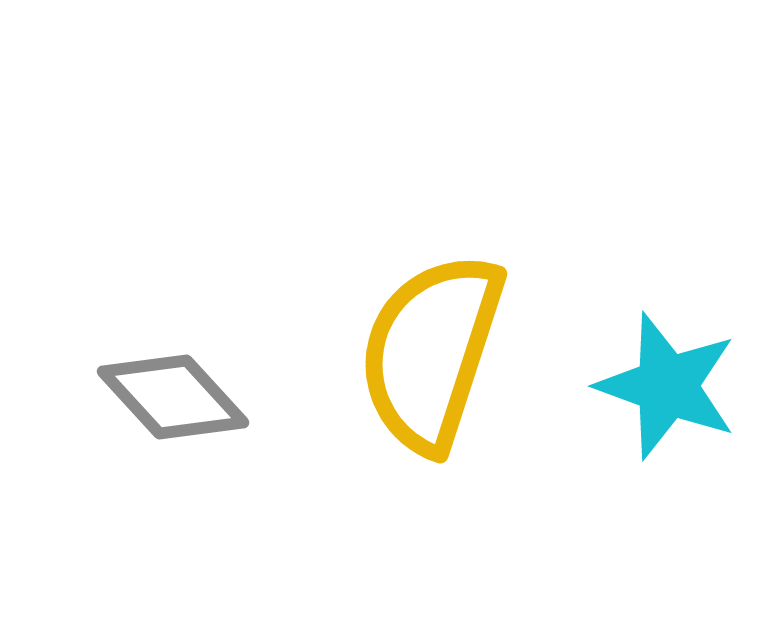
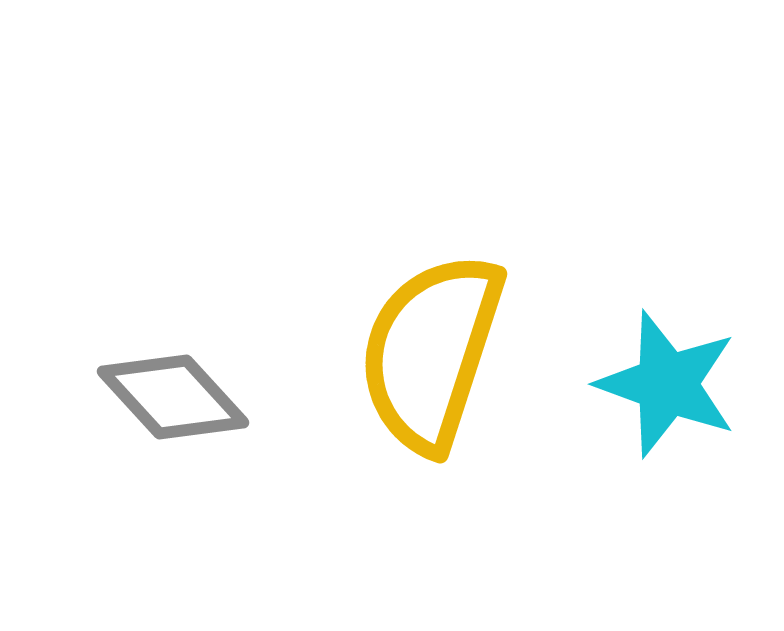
cyan star: moved 2 px up
